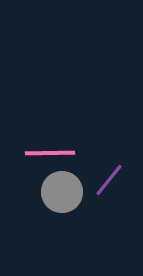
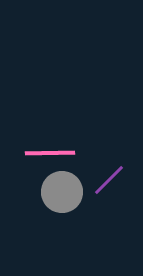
purple line: rotated 6 degrees clockwise
